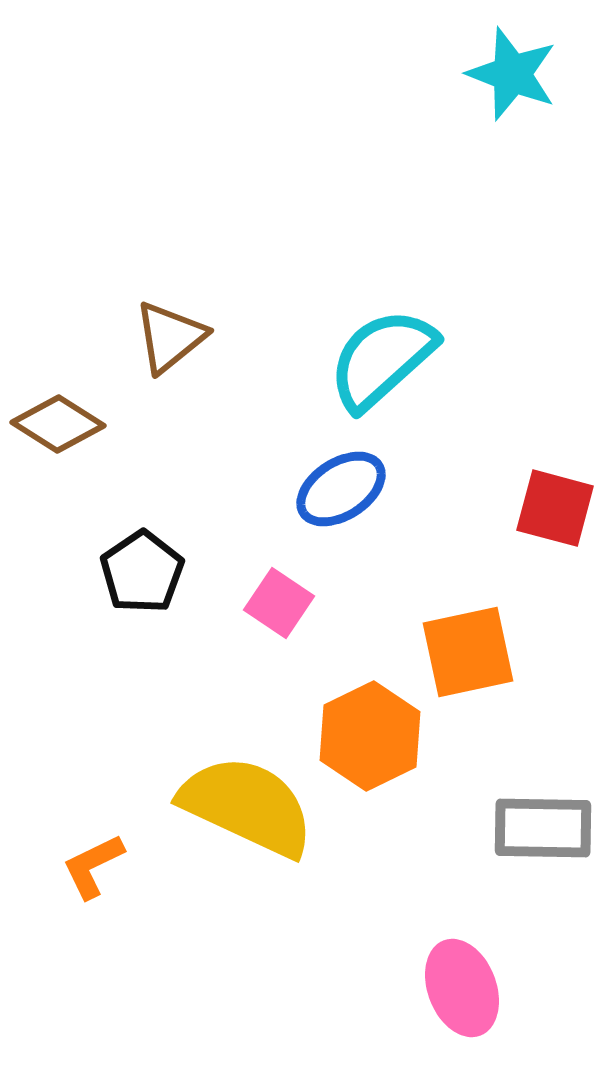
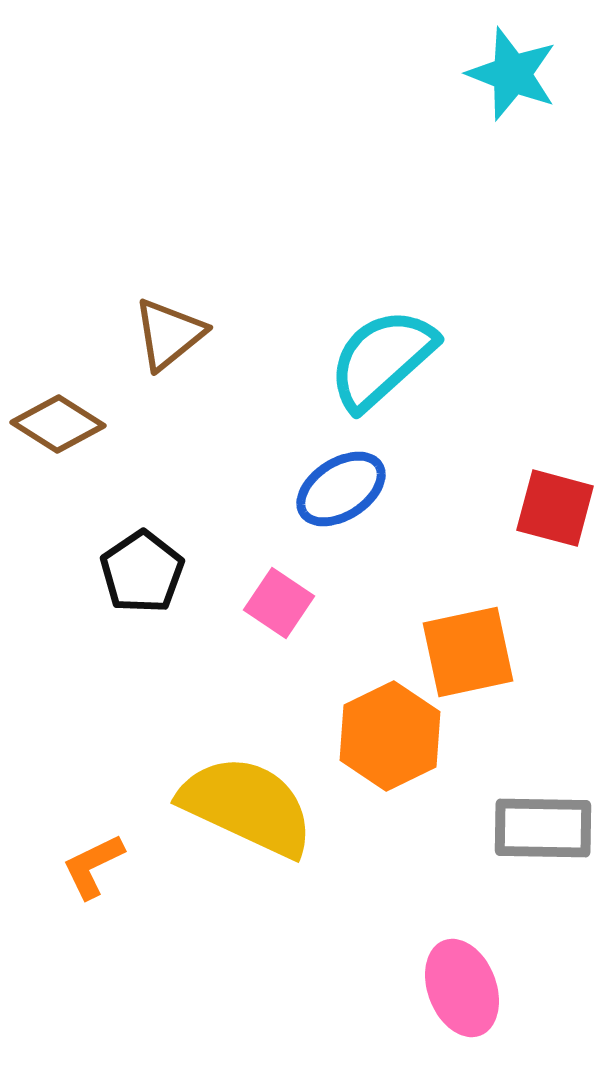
brown triangle: moved 1 px left, 3 px up
orange hexagon: moved 20 px right
